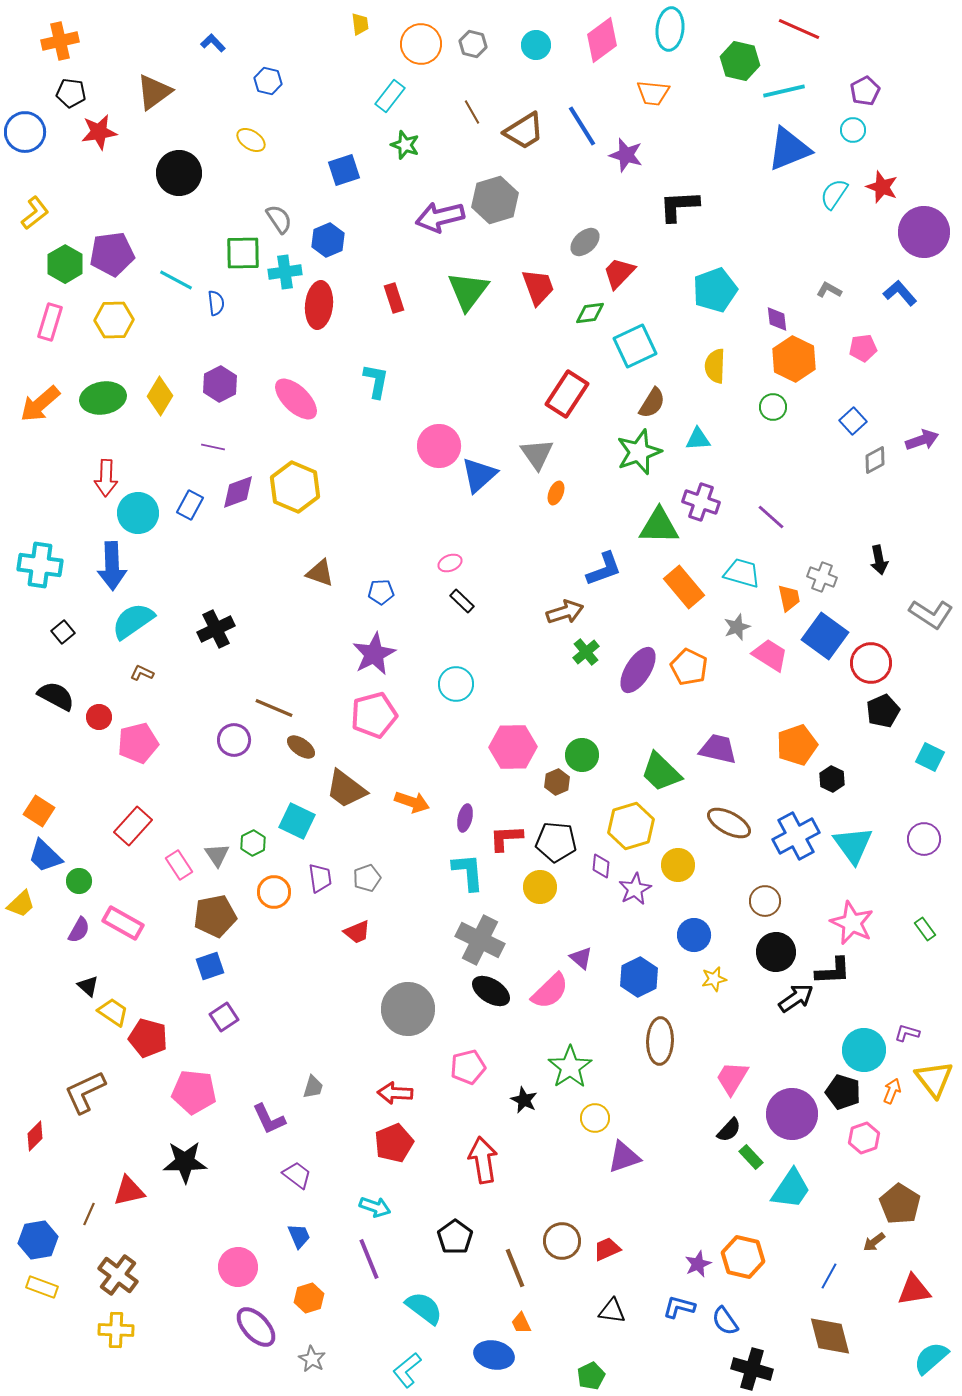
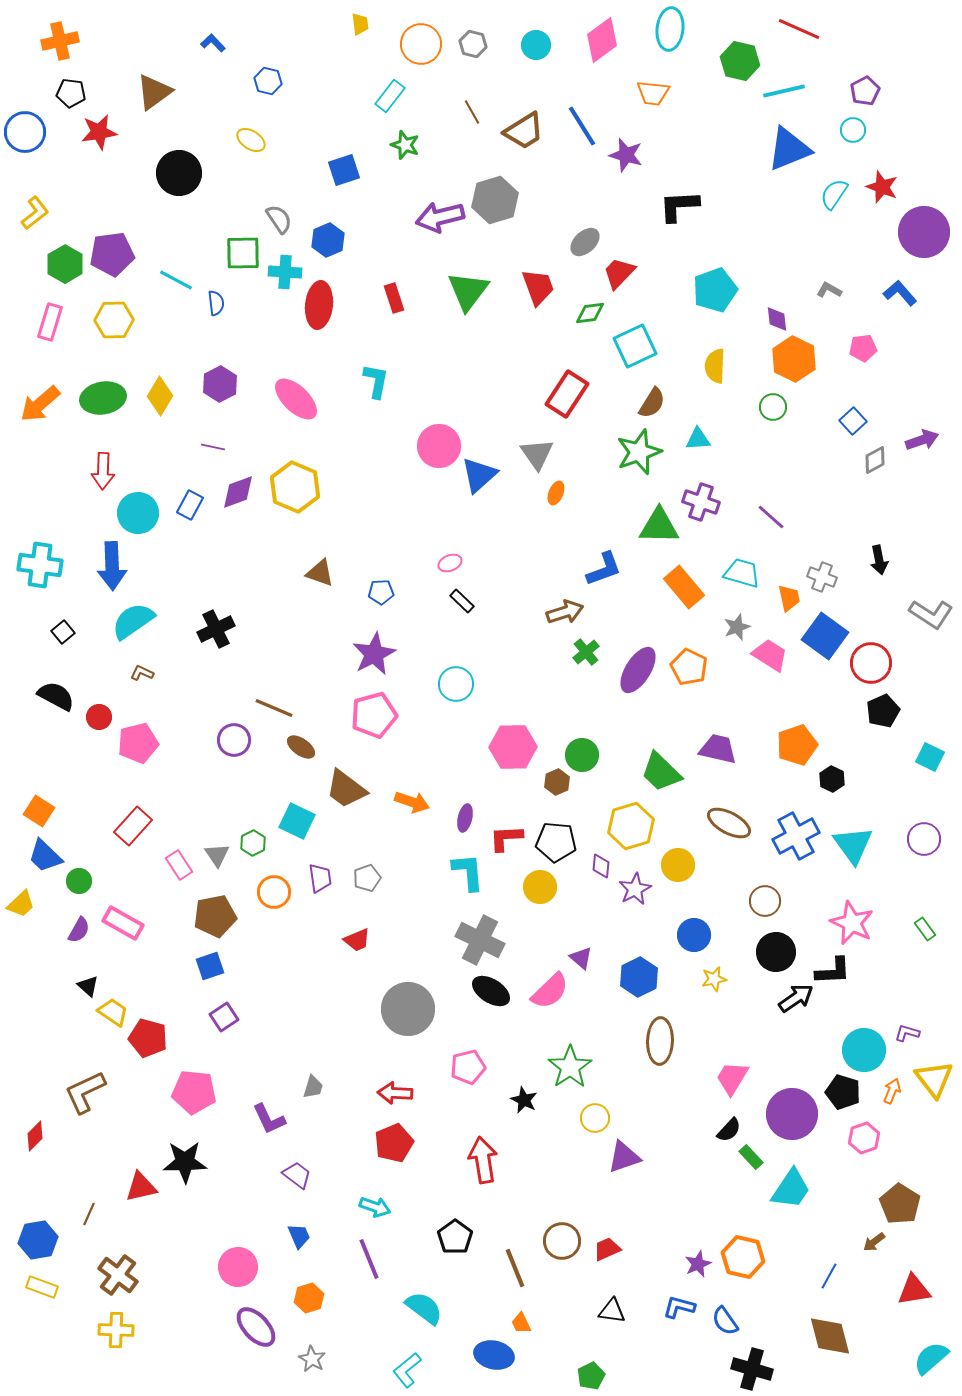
cyan cross at (285, 272): rotated 12 degrees clockwise
red arrow at (106, 478): moved 3 px left, 7 px up
red trapezoid at (357, 932): moved 8 px down
red triangle at (129, 1191): moved 12 px right, 4 px up
